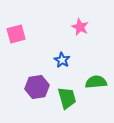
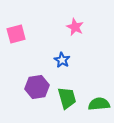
pink star: moved 5 px left
green semicircle: moved 3 px right, 22 px down
